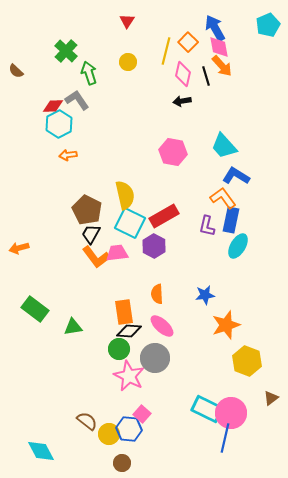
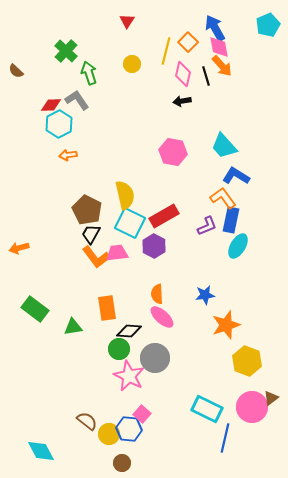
yellow circle at (128, 62): moved 4 px right, 2 px down
red diamond at (53, 106): moved 2 px left, 1 px up
purple L-shape at (207, 226): rotated 125 degrees counterclockwise
orange rectangle at (124, 312): moved 17 px left, 4 px up
pink ellipse at (162, 326): moved 9 px up
pink circle at (231, 413): moved 21 px right, 6 px up
